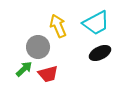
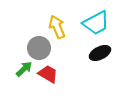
yellow arrow: moved 1 px left, 1 px down
gray circle: moved 1 px right, 1 px down
red trapezoid: rotated 135 degrees counterclockwise
